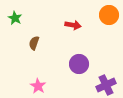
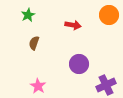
green star: moved 13 px right, 3 px up; rotated 16 degrees clockwise
